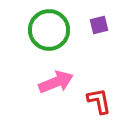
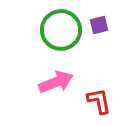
green circle: moved 12 px right
